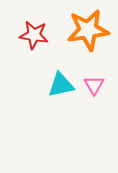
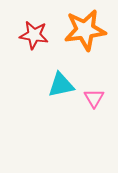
orange star: moved 3 px left
pink triangle: moved 13 px down
